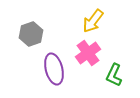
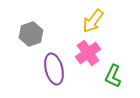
green L-shape: moved 1 px left, 1 px down
